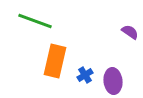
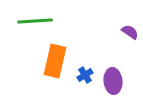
green line: rotated 24 degrees counterclockwise
